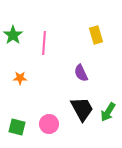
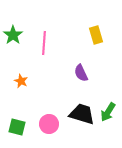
orange star: moved 1 px right, 3 px down; rotated 24 degrees clockwise
black trapezoid: moved 5 px down; rotated 44 degrees counterclockwise
